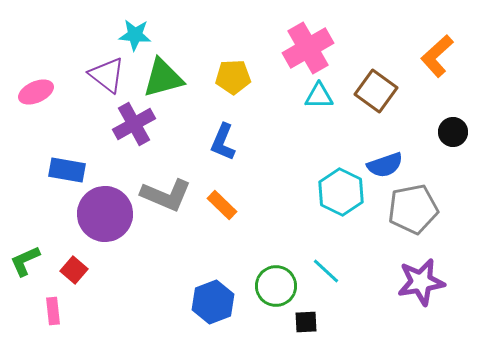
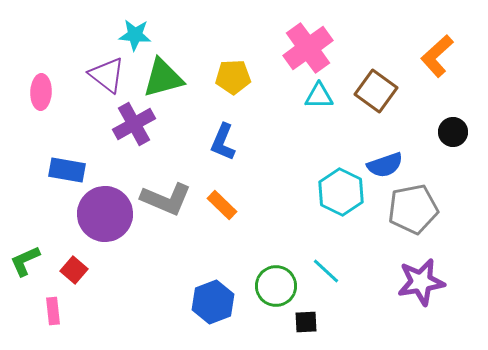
pink cross: rotated 6 degrees counterclockwise
pink ellipse: moved 5 px right; rotated 64 degrees counterclockwise
gray L-shape: moved 4 px down
